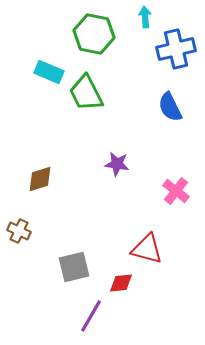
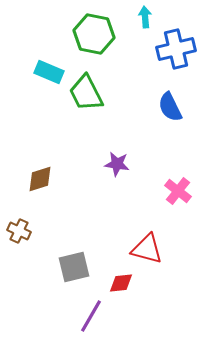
pink cross: moved 2 px right
